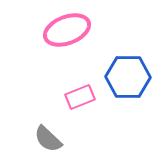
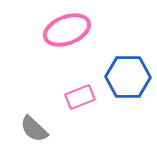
gray semicircle: moved 14 px left, 10 px up
